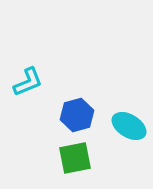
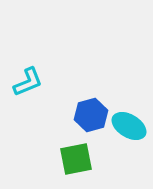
blue hexagon: moved 14 px right
green square: moved 1 px right, 1 px down
